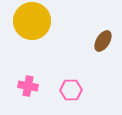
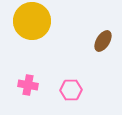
pink cross: moved 1 px up
